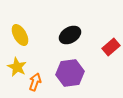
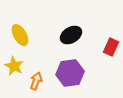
black ellipse: moved 1 px right
red rectangle: rotated 24 degrees counterclockwise
yellow star: moved 3 px left, 1 px up
orange arrow: moved 1 px right, 1 px up
